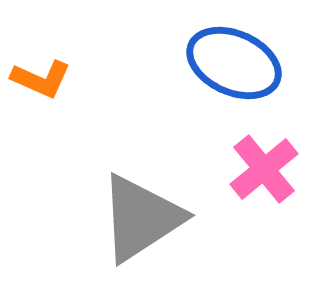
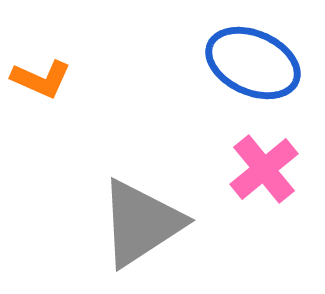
blue ellipse: moved 19 px right
gray triangle: moved 5 px down
